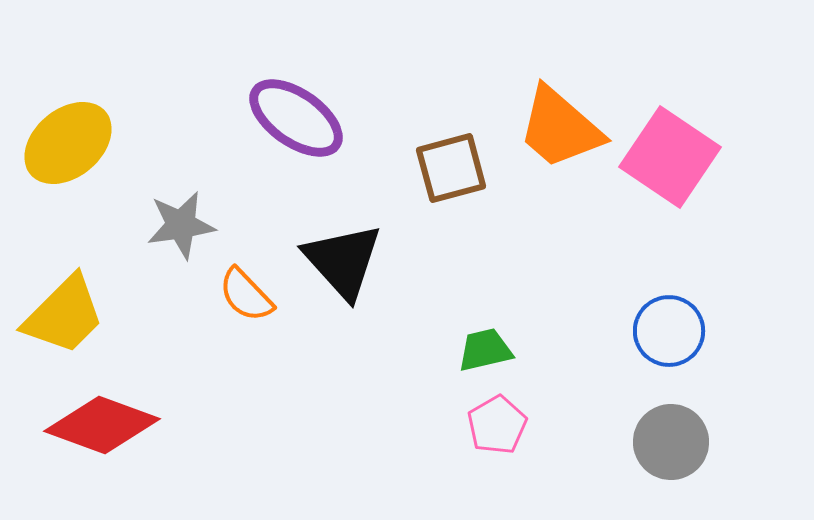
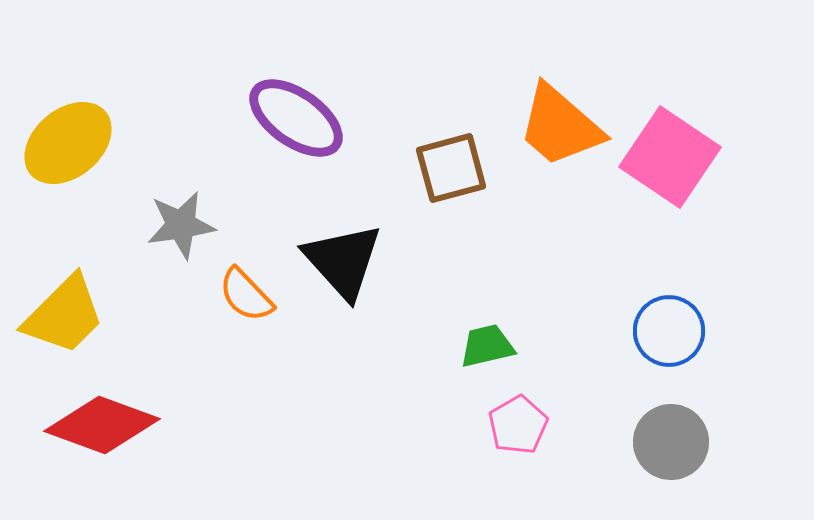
orange trapezoid: moved 2 px up
green trapezoid: moved 2 px right, 4 px up
pink pentagon: moved 21 px right
